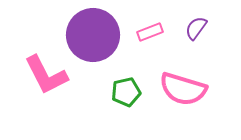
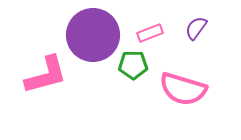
pink rectangle: moved 1 px down
pink L-shape: rotated 78 degrees counterclockwise
green pentagon: moved 7 px right, 27 px up; rotated 12 degrees clockwise
